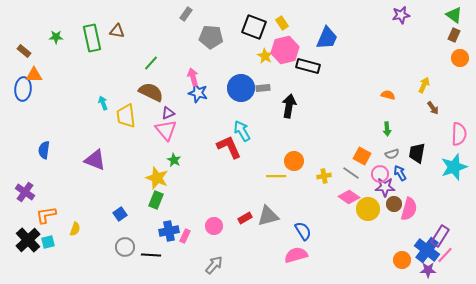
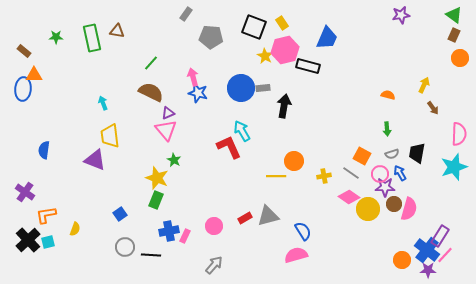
black arrow at (289, 106): moved 5 px left
yellow trapezoid at (126, 116): moved 16 px left, 20 px down
